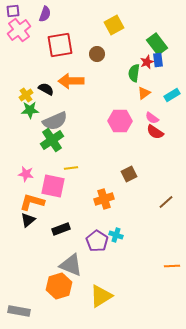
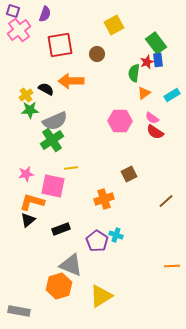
purple square: rotated 24 degrees clockwise
green rectangle: moved 1 px left, 1 px up
pink star: rotated 21 degrees counterclockwise
brown line: moved 1 px up
